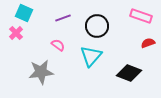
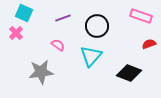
red semicircle: moved 1 px right, 1 px down
